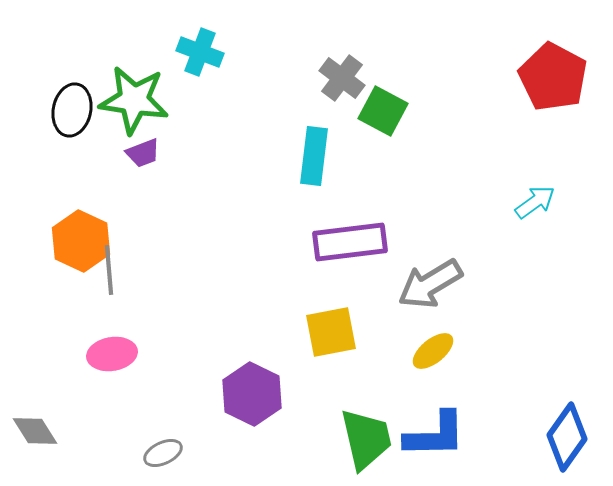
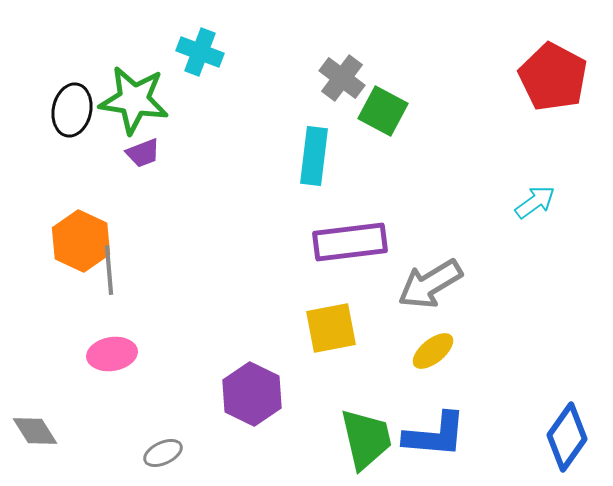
yellow square: moved 4 px up
blue L-shape: rotated 6 degrees clockwise
